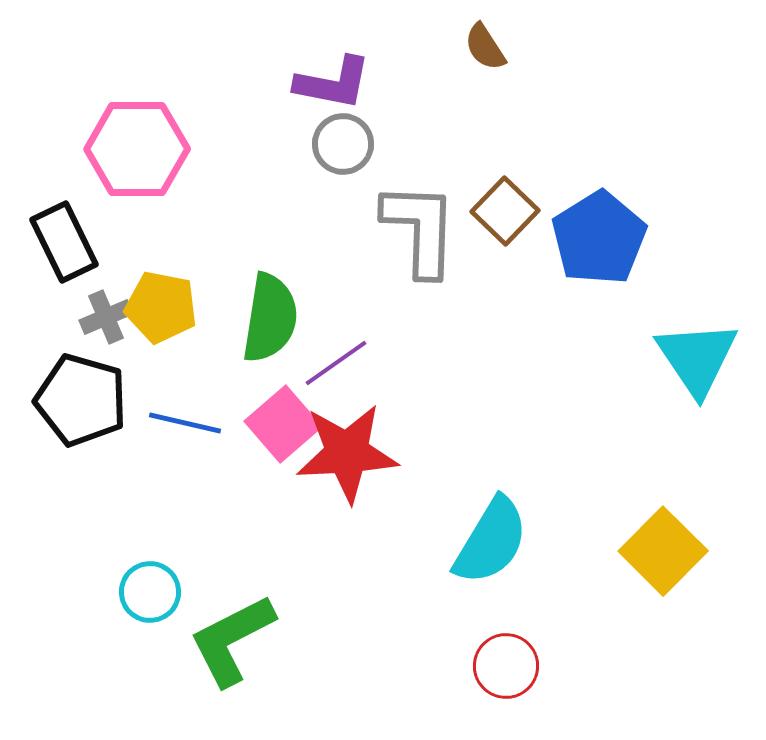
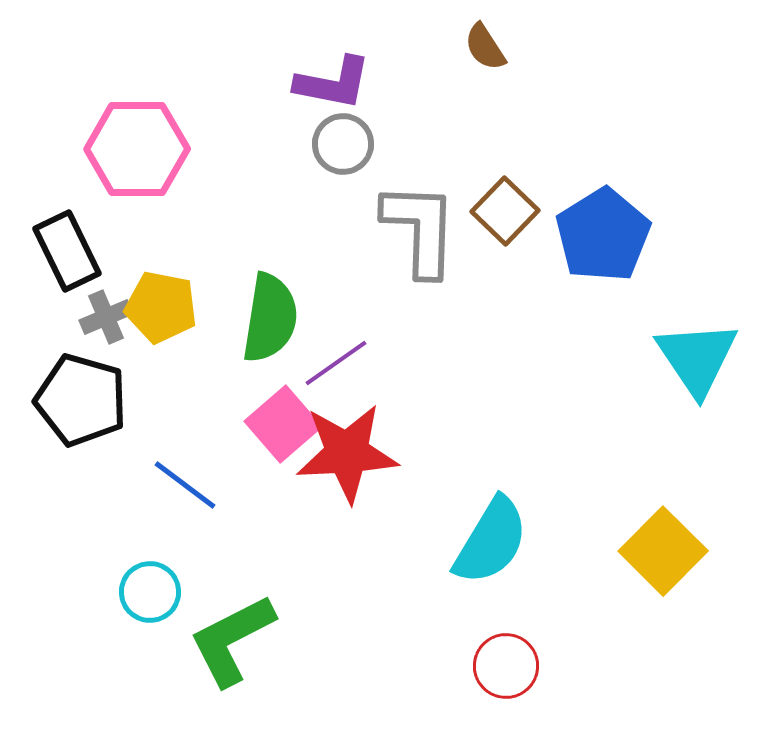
blue pentagon: moved 4 px right, 3 px up
black rectangle: moved 3 px right, 9 px down
blue line: moved 62 px down; rotated 24 degrees clockwise
